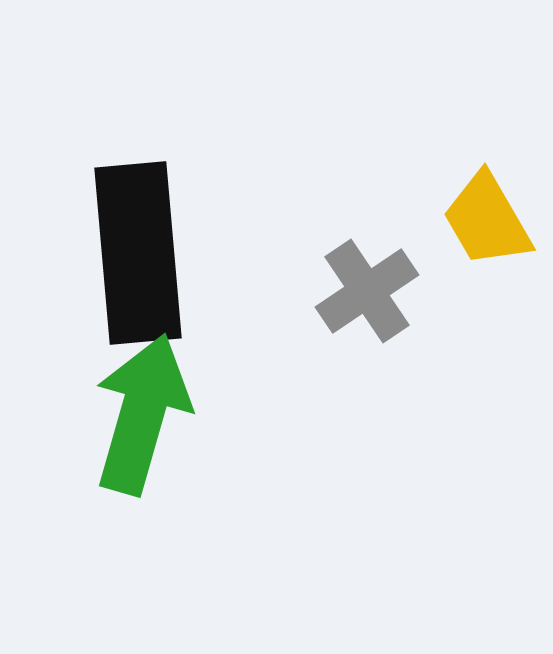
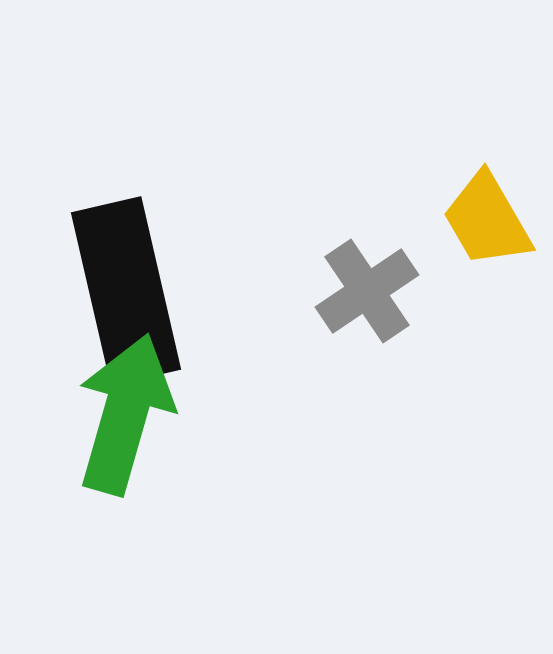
black rectangle: moved 12 px left, 38 px down; rotated 8 degrees counterclockwise
green arrow: moved 17 px left
